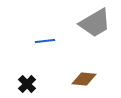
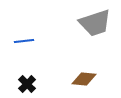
gray trapezoid: rotated 12 degrees clockwise
blue line: moved 21 px left
